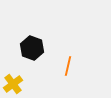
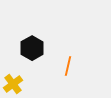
black hexagon: rotated 10 degrees clockwise
